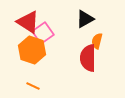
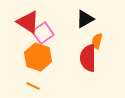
orange hexagon: moved 6 px right, 7 px down
